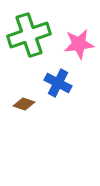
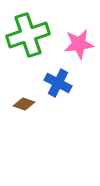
green cross: moved 1 px left
